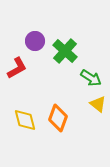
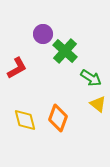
purple circle: moved 8 px right, 7 px up
